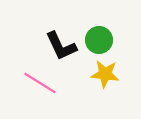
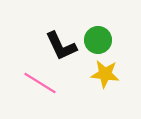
green circle: moved 1 px left
